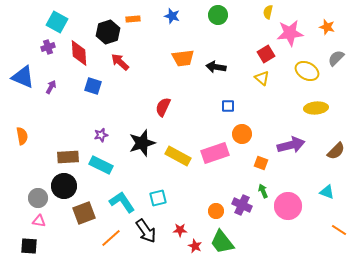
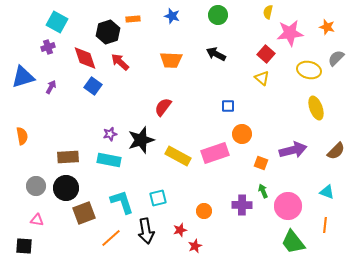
red diamond at (79, 53): moved 6 px right, 5 px down; rotated 16 degrees counterclockwise
red square at (266, 54): rotated 18 degrees counterclockwise
orange trapezoid at (183, 58): moved 12 px left, 2 px down; rotated 10 degrees clockwise
black arrow at (216, 67): moved 13 px up; rotated 18 degrees clockwise
yellow ellipse at (307, 71): moved 2 px right, 1 px up; rotated 15 degrees counterclockwise
blue triangle at (23, 77): rotated 40 degrees counterclockwise
blue square at (93, 86): rotated 18 degrees clockwise
red semicircle at (163, 107): rotated 12 degrees clockwise
yellow ellipse at (316, 108): rotated 75 degrees clockwise
purple star at (101, 135): moved 9 px right, 1 px up
black star at (142, 143): moved 1 px left, 3 px up
purple arrow at (291, 145): moved 2 px right, 5 px down
cyan rectangle at (101, 165): moved 8 px right, 5 px up; rotated 15 degrees counterclockwise
black circle at (64, 186): moved 2 px right, 2 px down
gray circle at (38, 198): moved 2 px left, 12 px up
cyan L-shape at (122, 202): rotated 16 degrees clockwise
purple cross at (242, 205): rotated 24 degrees counterclockwise
orange circle at (216, 211): moved 12 px left
pink triangle at (39, 221): moved 2 px left, 1 px up
red star at (180, 230): rotated 16 degrees counterclockwise
orange line at (339, 230): moved 14 px left, 5 px up; rotated 63 degrees clockwise
black arrow at (146, 231): rotated 25 degrees clockwise
green trapezoid at (222, 242): moved 71 px right
black square at (29, 246): moved 5 px left
red star at (195, 246): rotated 24 degrees clockwise
